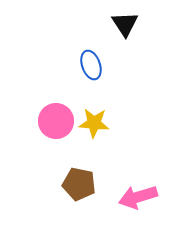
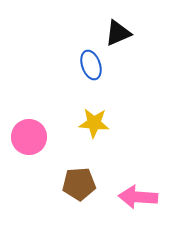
black triangle: moved 7 px left, 9 px down; rotated 40 degrees clockwise
pink circle: moved 27 px left, 16 px down
brown pentagon: rotated 16 degrees counterclockwise
pink arrow: rotated 21 degrees clockwise
